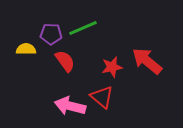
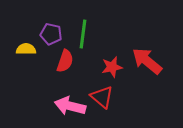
green line: moved 6 px down; rotated 60 degrees counterclockwise
purple pentagon: rotated 10 degrees clockwise
red semicircle: rotated 55 degrees clockwise
